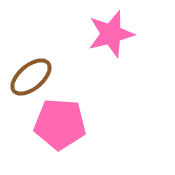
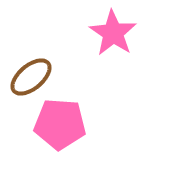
pink star: moved 2 px right, 1 px up; rotated 24 degrees counterclockwise
